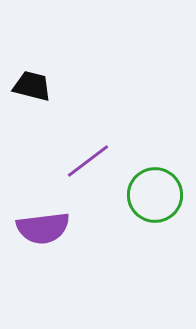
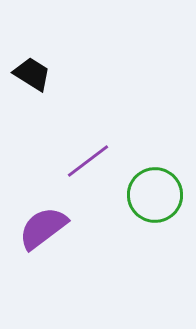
black trapezoid: moved 12 px up; rotated 18 degrees clockwise
purple semicircle: rotated 150 degrees clockwise
